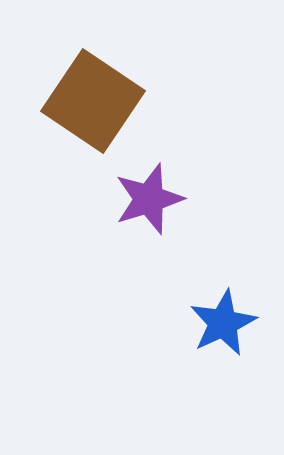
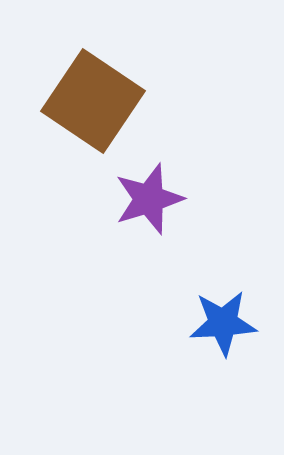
blue star: rotated 22 degrees clockwise
